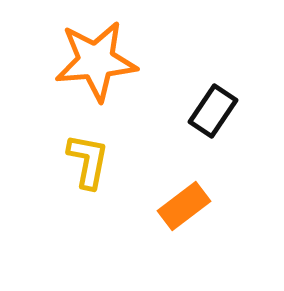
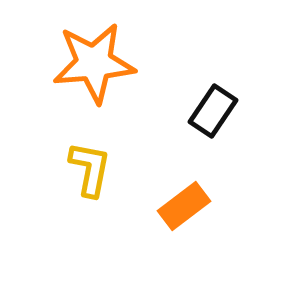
orange star: moved 2 px left, 2 px down
yellow L-shape: moved 2 px right, 8 px down
